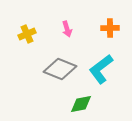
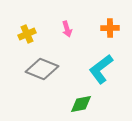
gray diamond: moved 18 px left
